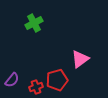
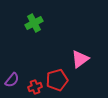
red cross: moved 1 px left
